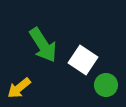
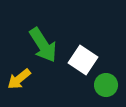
yellow arrow: moved 9 px up
